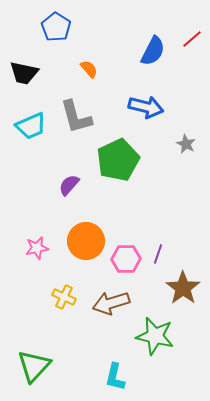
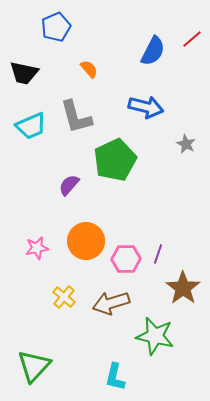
blue pentagon: rotated 16 degrees clockwise
green pentagon: moved 3 px left
yellow cross: rotated 15 degrees clockwise
